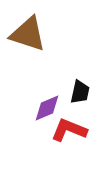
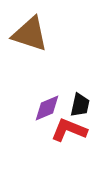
brown triangle: moved 2 px right
black trapezoid: moved 13 px down
